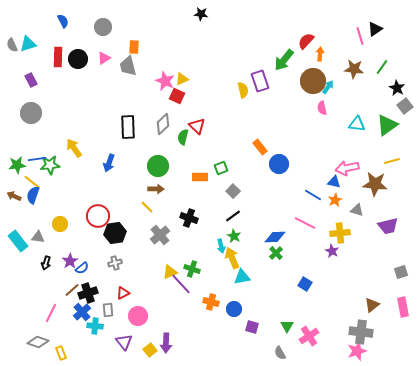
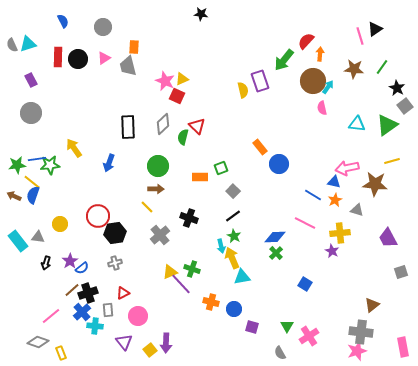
purple trapezoid at (388, 226): moved 12 px down; rotated 75 degrees clockwise
pink rectangle at (403, 307): moved 40 px down
pink line at (51, 313): moved 3 px down; rotated 24 degrees clockwise
